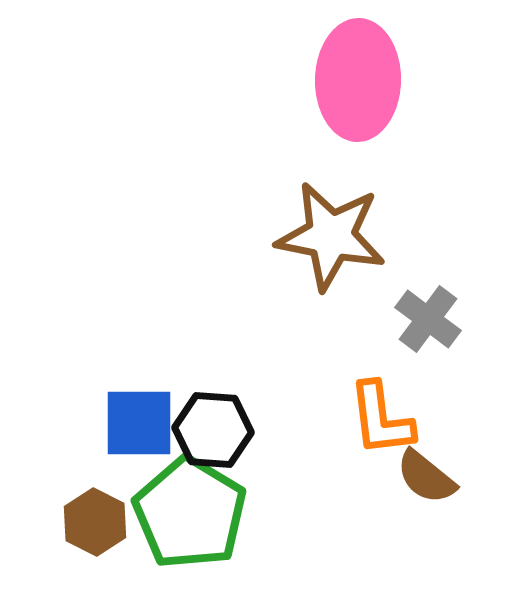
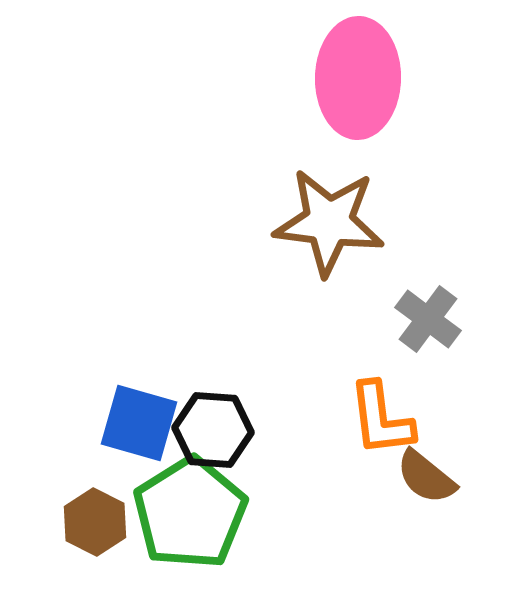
pink ellipse: moved 2 px up
brown star: moved 2 px left, 14 px up; rotated 4 degrees counterclockwise
blue square: rotated 16 degrees clockwise
green pentagon: rotated 9 degrees clockwise
